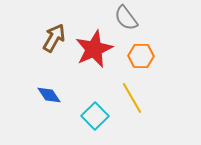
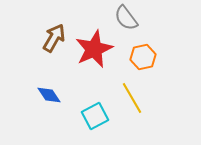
orange hexagon: moved 2 px right, 1 px down; rotated 15 degrees counterclockwise
cyan square: rotated 16 degrees clockwise
